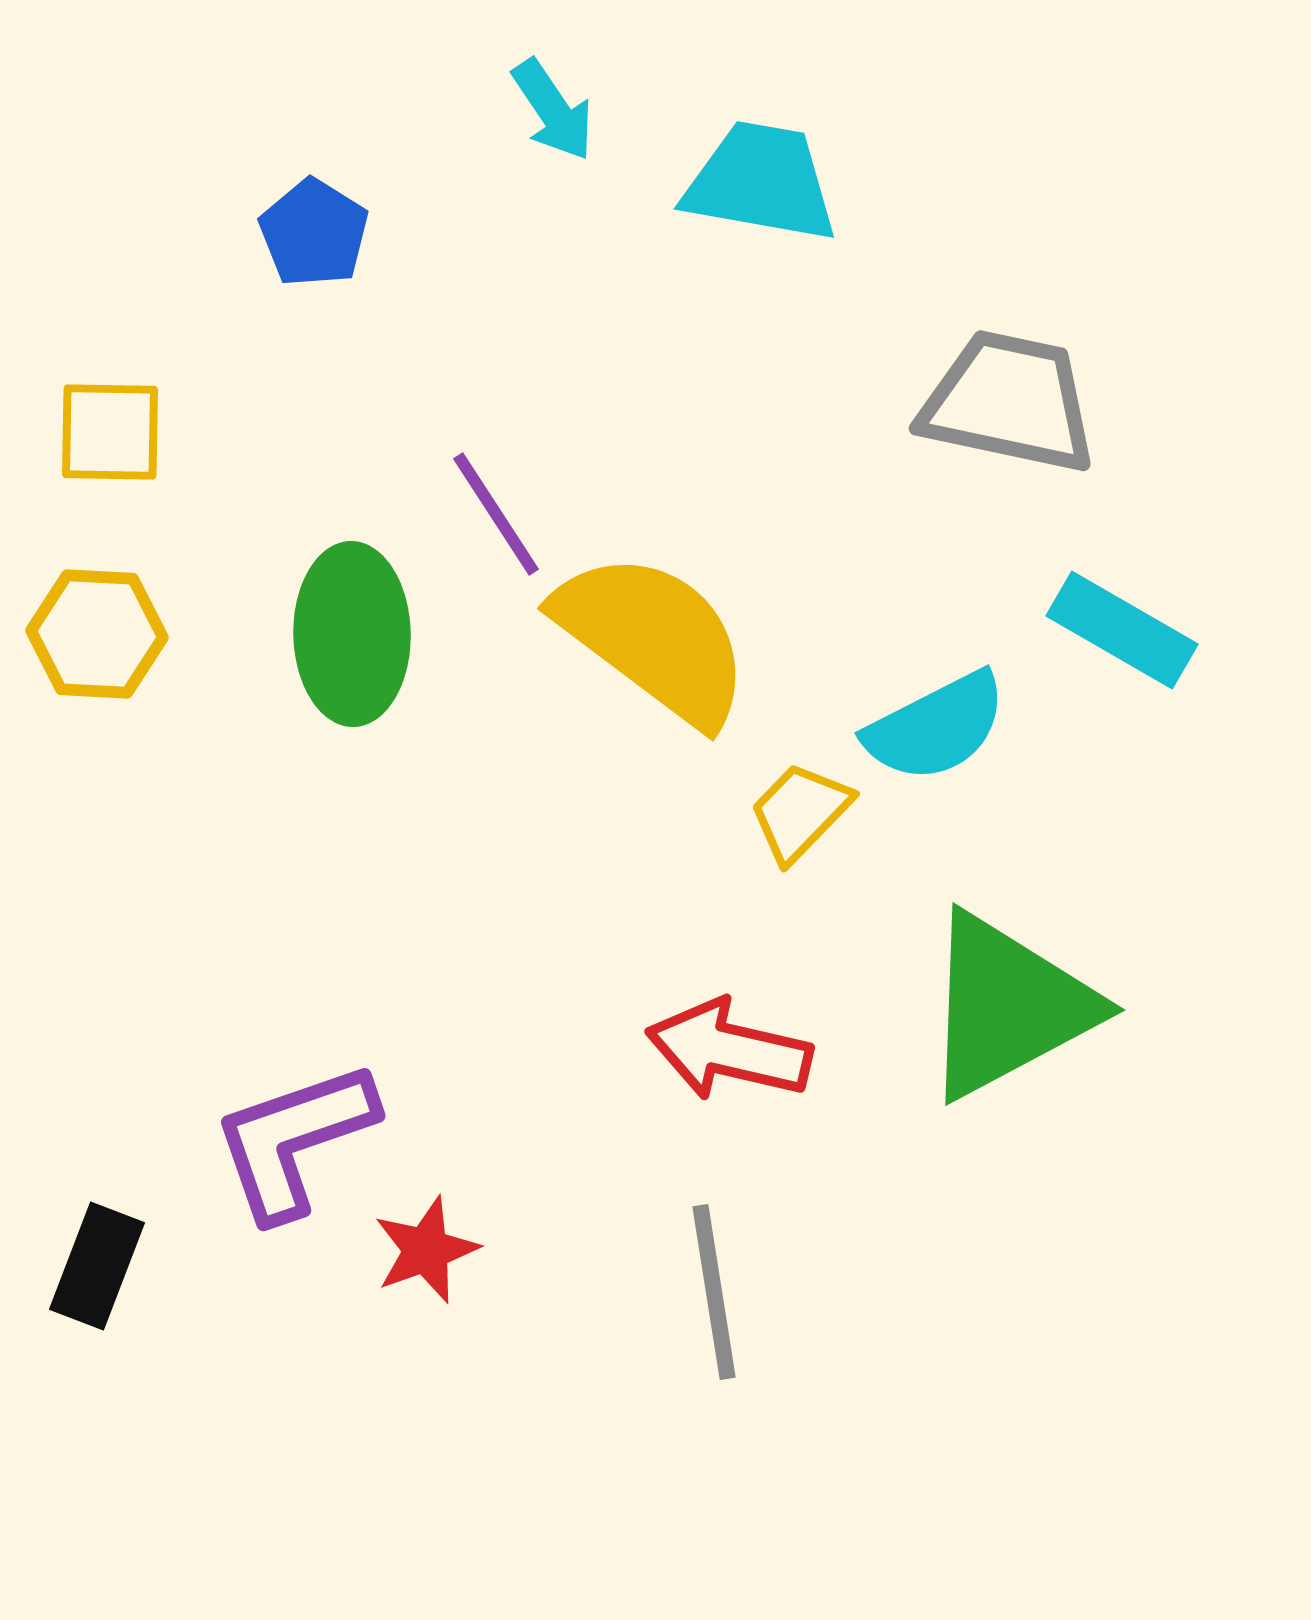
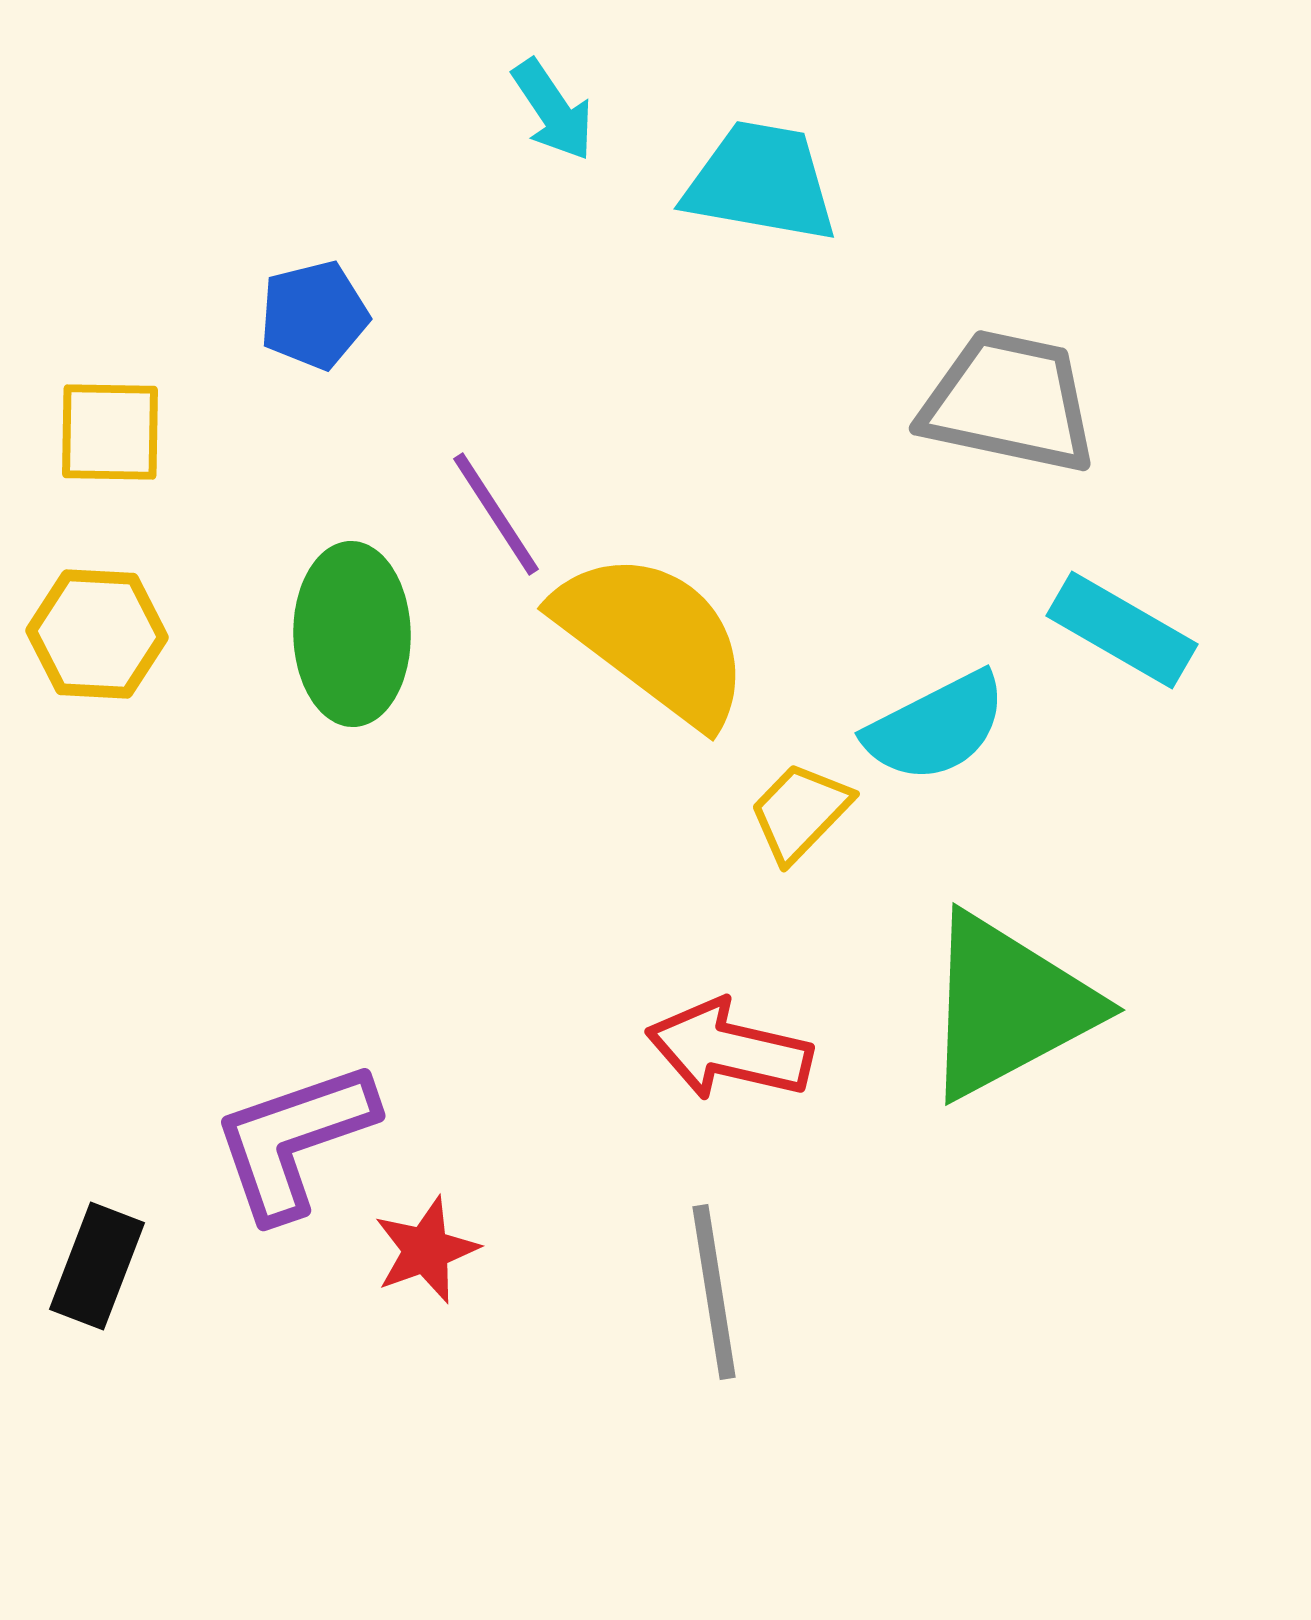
blue pentagon: moved 82 px down; rotated 26 degrees clockwise
